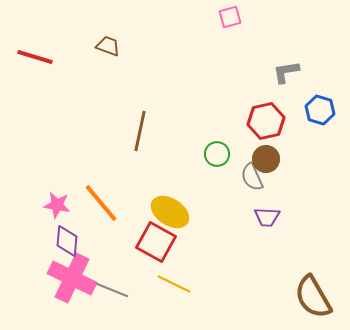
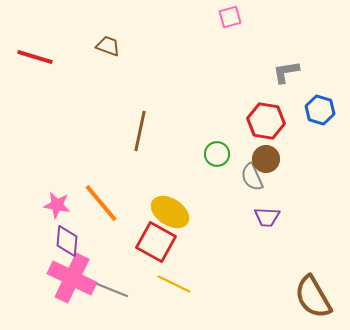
red hexagon: rotated 21 degrees clockwise
